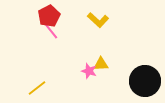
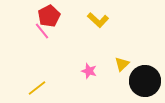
pink line: moved 9 px left
yellow triangle: moved 21 px right; rotated 42 degrees counterclockwise
